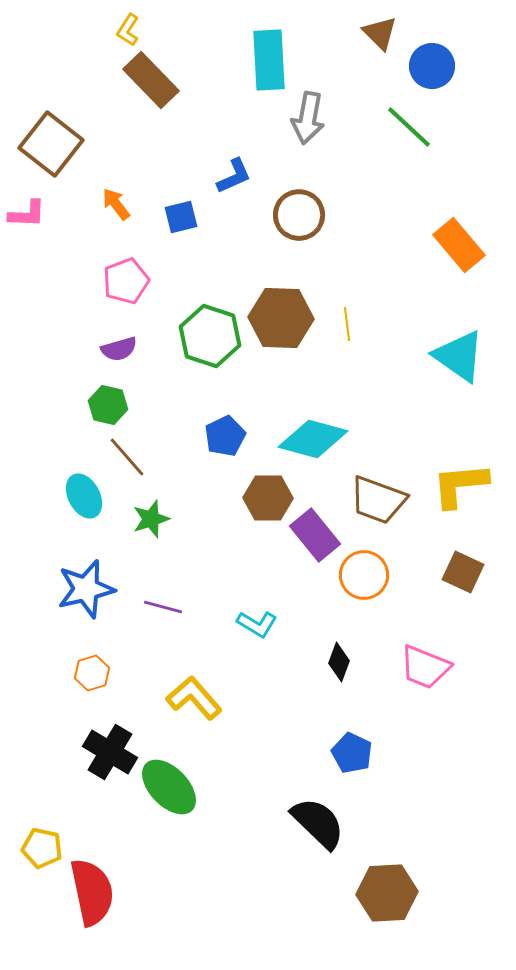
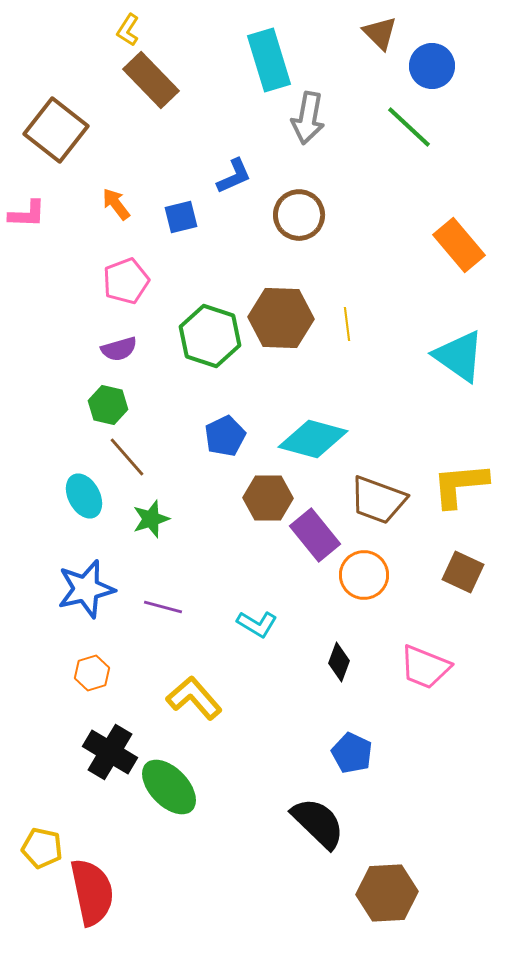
cyan rectangle at (269, 60): rotated 14 degrees counterclockwise
brown square at (51, 144): moved 5 px right, 14 px up
